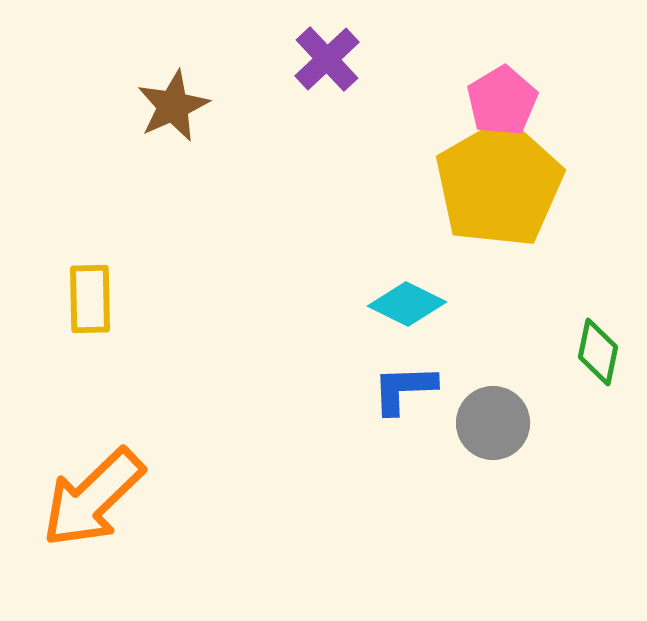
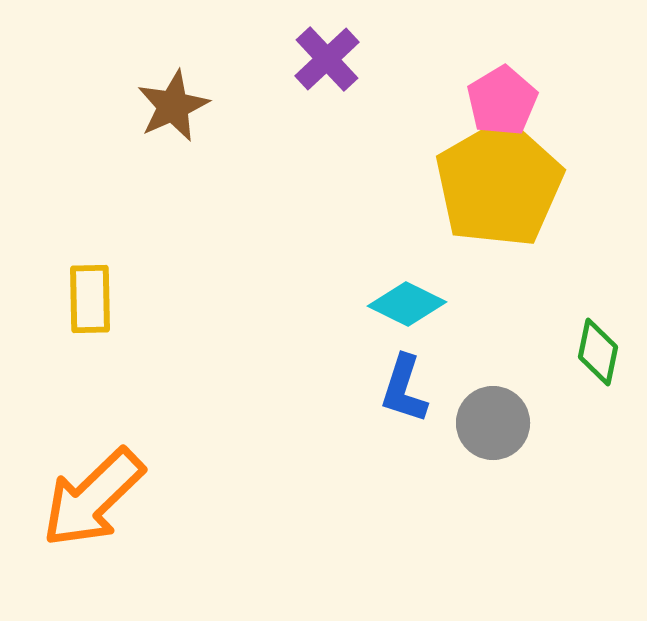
blue L-shape: rotated 70 degrees counterclockwise
